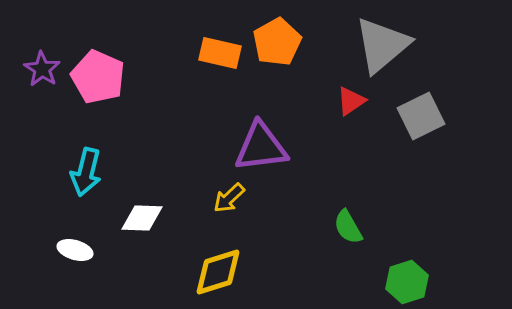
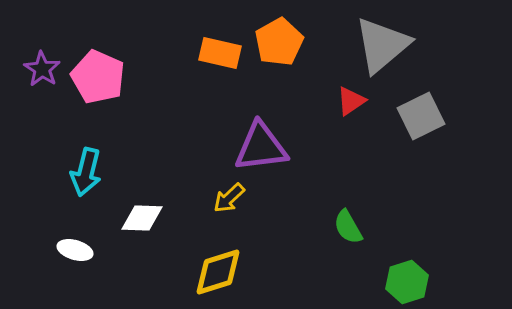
orange pentagon: moved 2 px right
